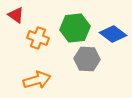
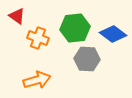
red triangle: moved 1 px right, 1 px down
